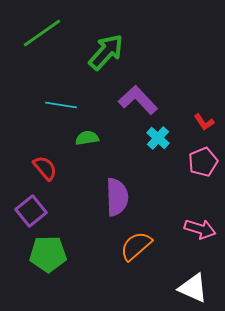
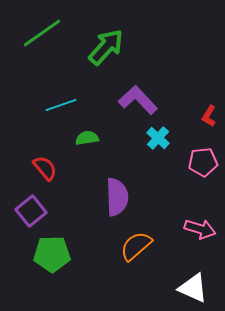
green arrow: moved 5 px up
cyan line: rotated 28 degrees counterclockwise
red L-shape: moved 5 px right, 6 px up; rotated 65 degrees clockwise
pink pentagon: rotated 16 degrees clockwise
green pentagon: moved 4 px right
